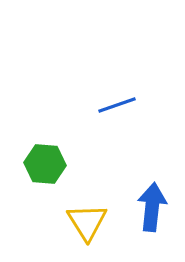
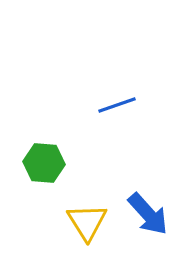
green hexagon: moved 1 px left, 1 px up
blue arrow: moved 4 px left, 7 px down; rotated 132 degrees clockwise
